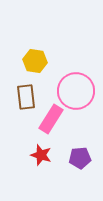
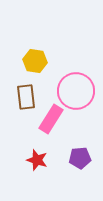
red star: moved 4 px left, 5 px down
